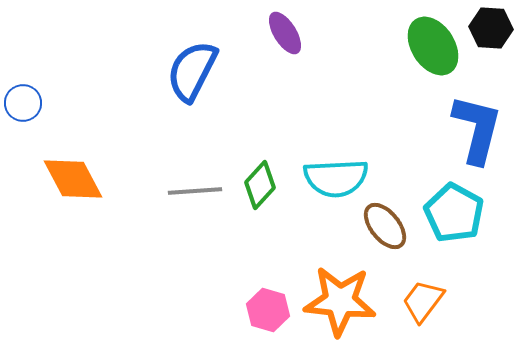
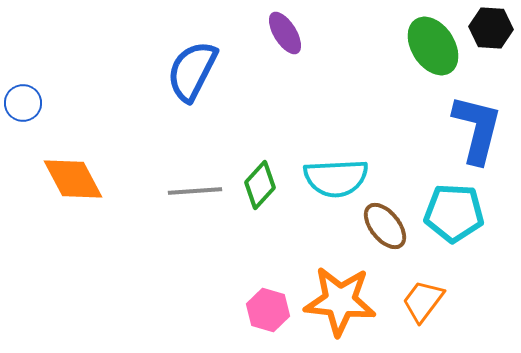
cyan pentagon: rotated 26 degrees counterclockwise
